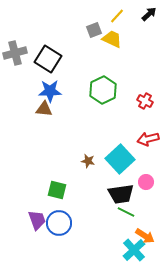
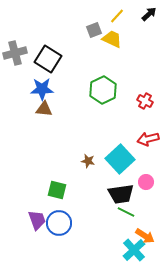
blue star: moved 8 px left, 2 px up
